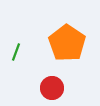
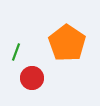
red circle: moved 20 px left, 10 px up
